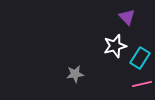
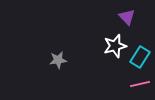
cyan rectangle: moved 1 px up
gray star: moved 17 px left, 14 px up
pink line: moved 2 px left
